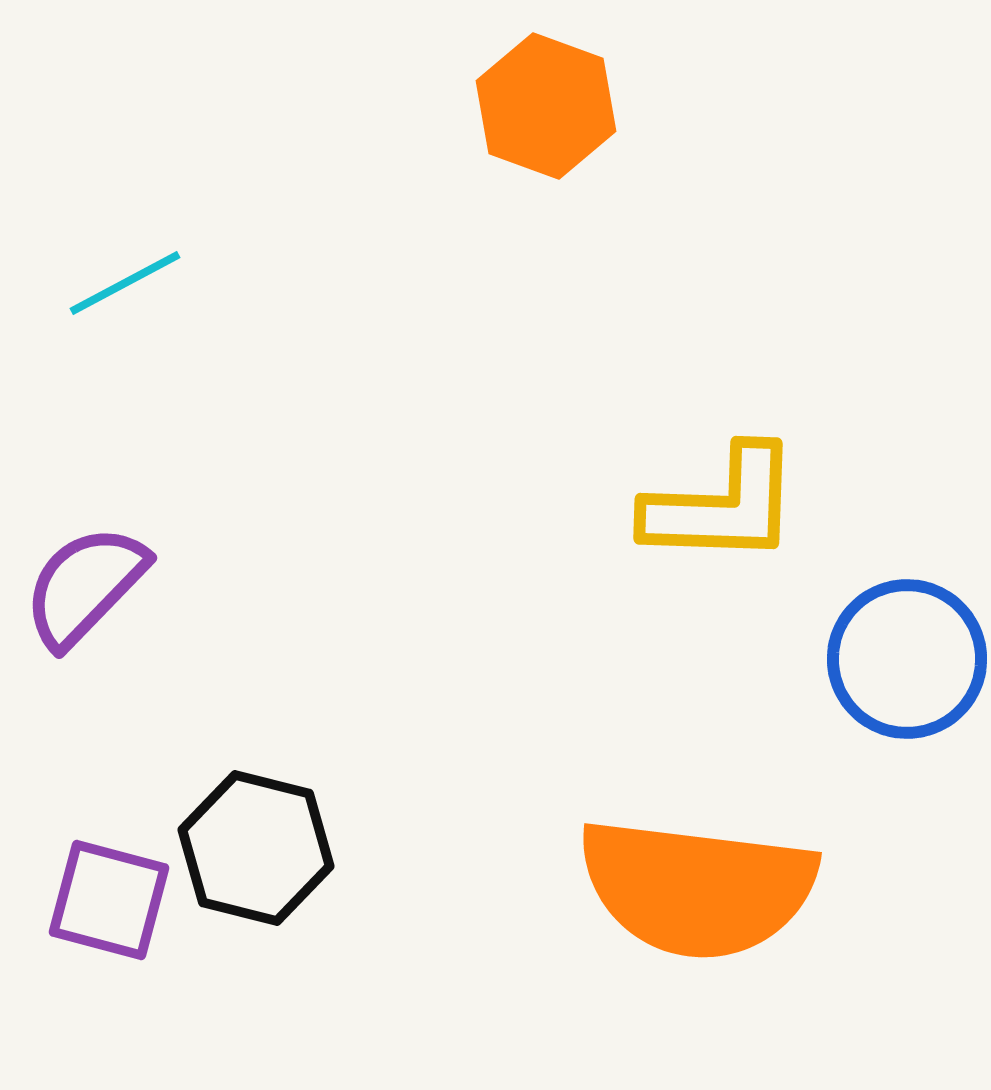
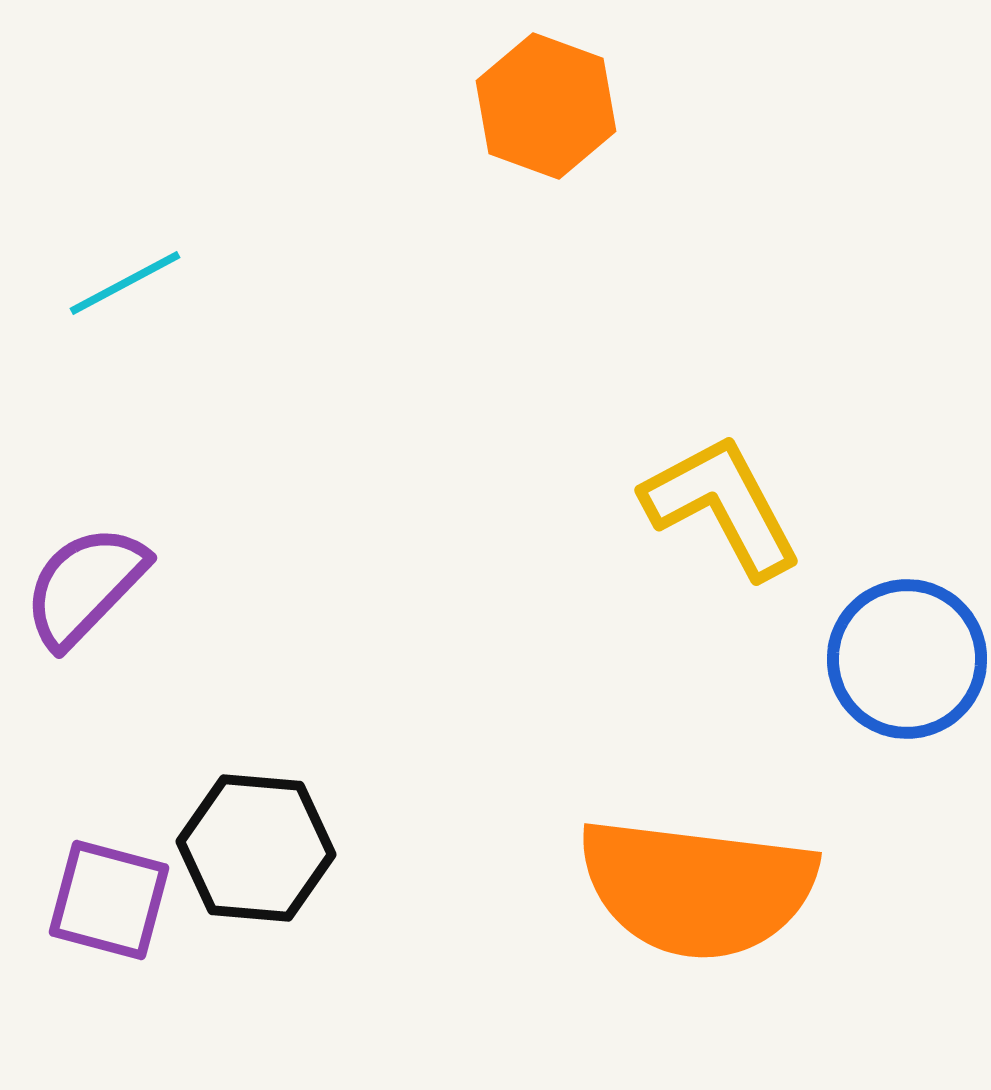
yellow L-shape: rotated 120 degrees counterclockwise
black hexagon: rotated 9 degrees counterclockwise
